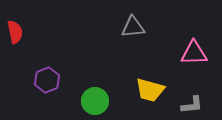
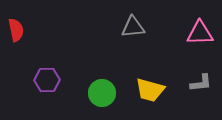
red semicircle: moved 1 px right, 2 px up
pink triangle: moved 6 px right, 20 px up
purple hexagon: rotated 20 degrees clockwise
green circle: moved 7 px right, 8 px up
gray L-shape: moved 9 px right, 22 px up
